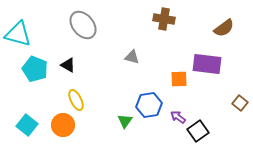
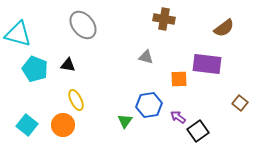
gray triangle: moved 14 px right
black triangle: rotated 21 degrees counterclockwise
